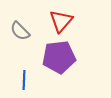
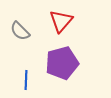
purple pentagon: moved 3 px right, 6 px down; rotated 8 degrees counterclockwise
blue line: moved 2 px right
